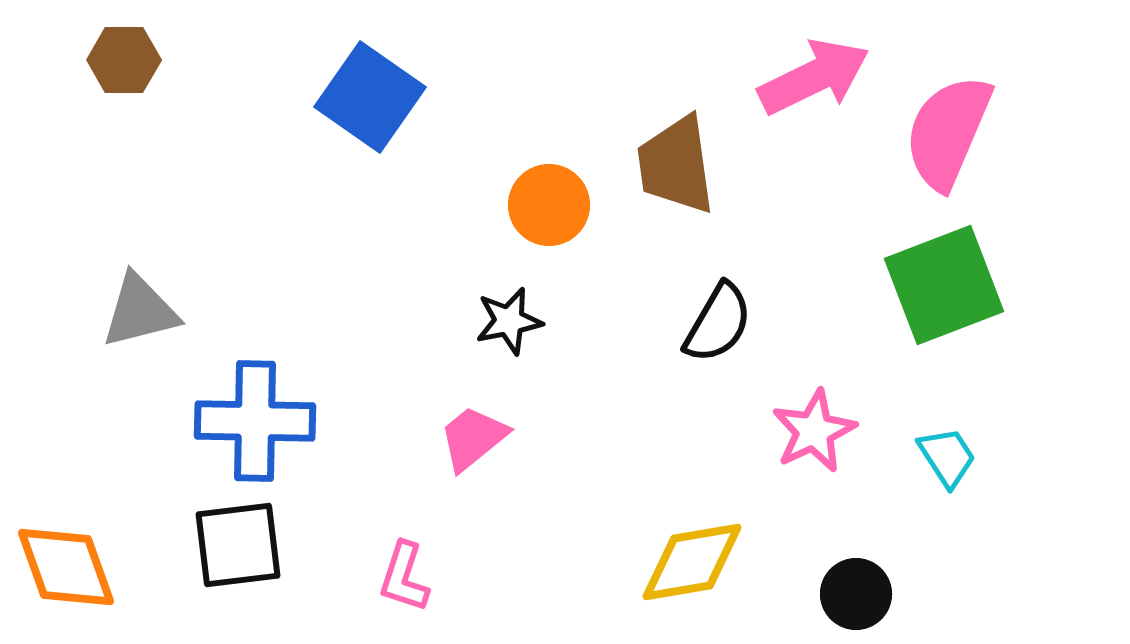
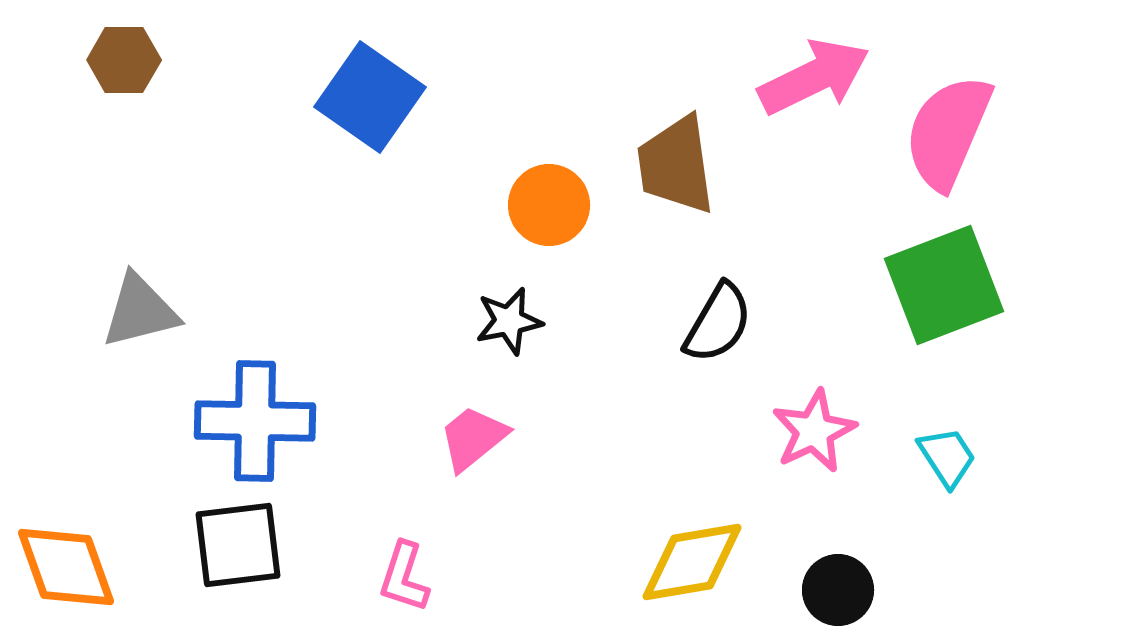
black circle: moved 18 px left, 4 px up
